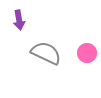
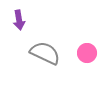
gray semicircle: moved 1 px left
